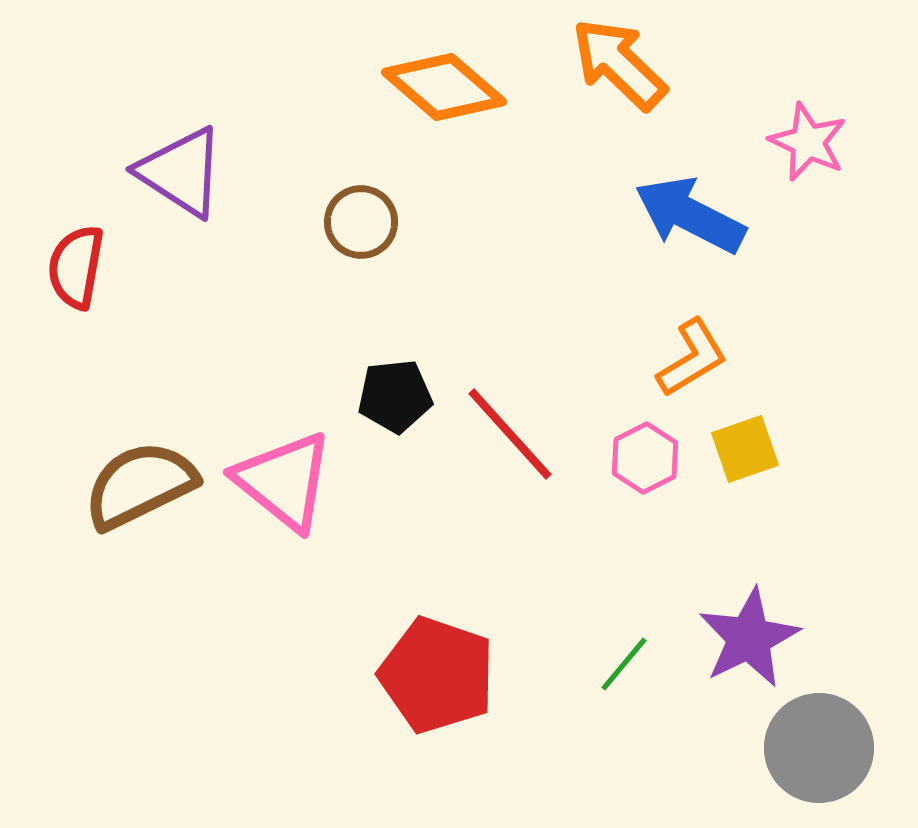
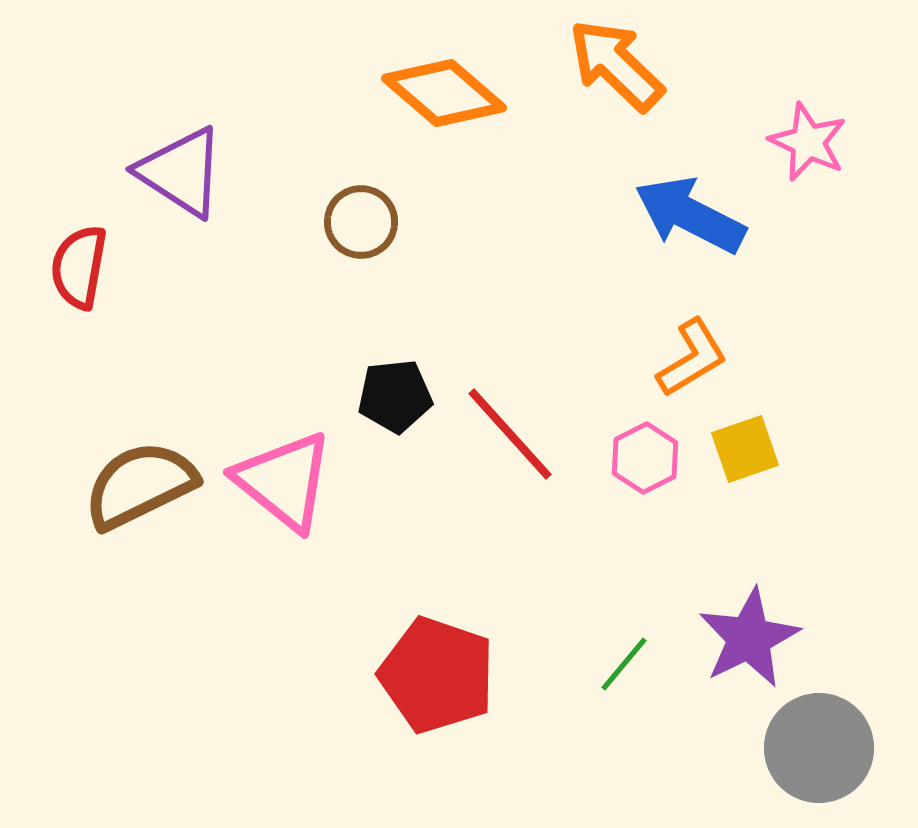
orange arrow: moved 3 px left, 1 px down
orange diamond: moved 6 px down
red semicircle: moved 3 px right
